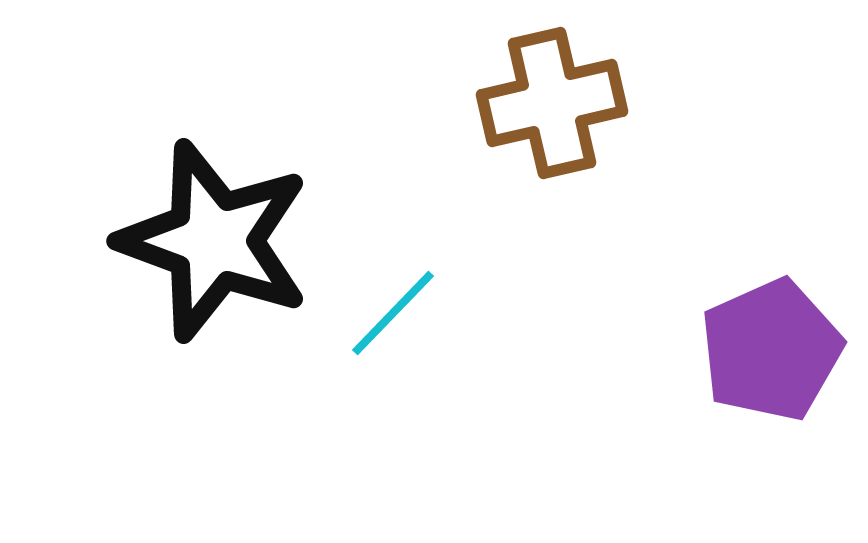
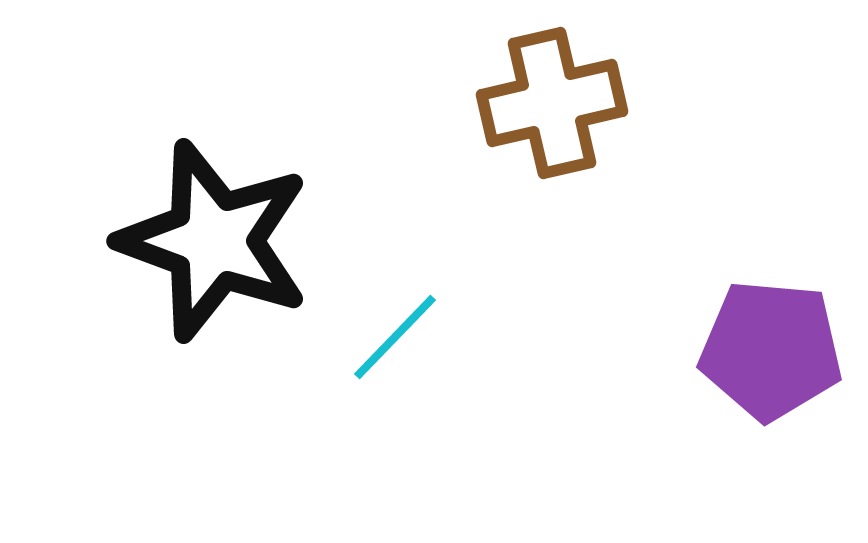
cyan line: moved 2 px right, 24 px down
purple pentagon: rotated 29 degrees clockwise
